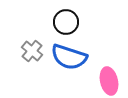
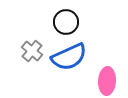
blue semicircle: rotated 42 degrees counterclockwise
pink ellipse: moved 2 px left; rotated 16 degrees clockwise
